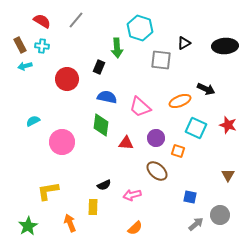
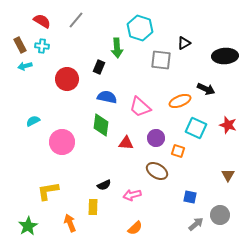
black ellipse: moved 10 px down
brown ellipse: rotated 10 degrees counterclockwise
